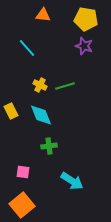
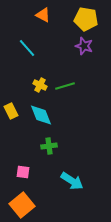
orange triangle: rotated 21 degrees clockwise
